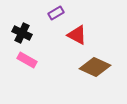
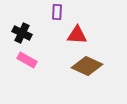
purple rectangle: moved 1 px right, 1 px up; rotated 56 degrees counterclockwise
red triangle: rotated 25 degrees counterclockwise
brown diamond: moved 8 px left, 1 px up
